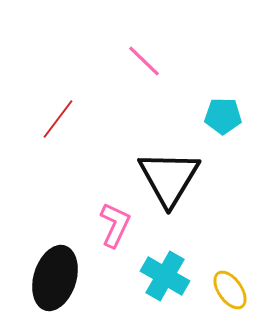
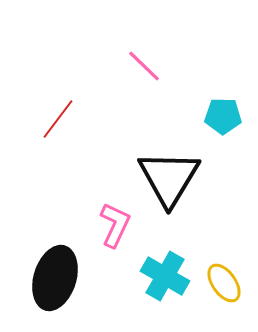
pink line: moved 5 px down
yellow ellipse: moved 6 px left, 7 px up
